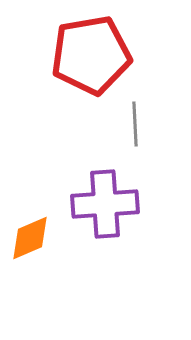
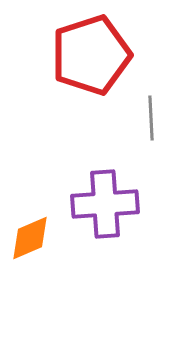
red pentagon: rotated 8 degrees counterclockwise
gray line: moved 16 px right, 6 px up
